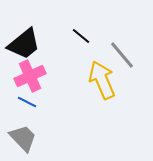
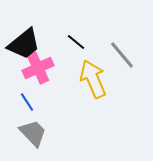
black line: moved 5 px left, 6 px down
pink cross: moved 8 px right, 8 px up
yellow arrow: moved 9 px left, 1 px up
blue line: rotated 30 degrees clockwise
gray trapezoid: moved 10 px right, 5 px up
